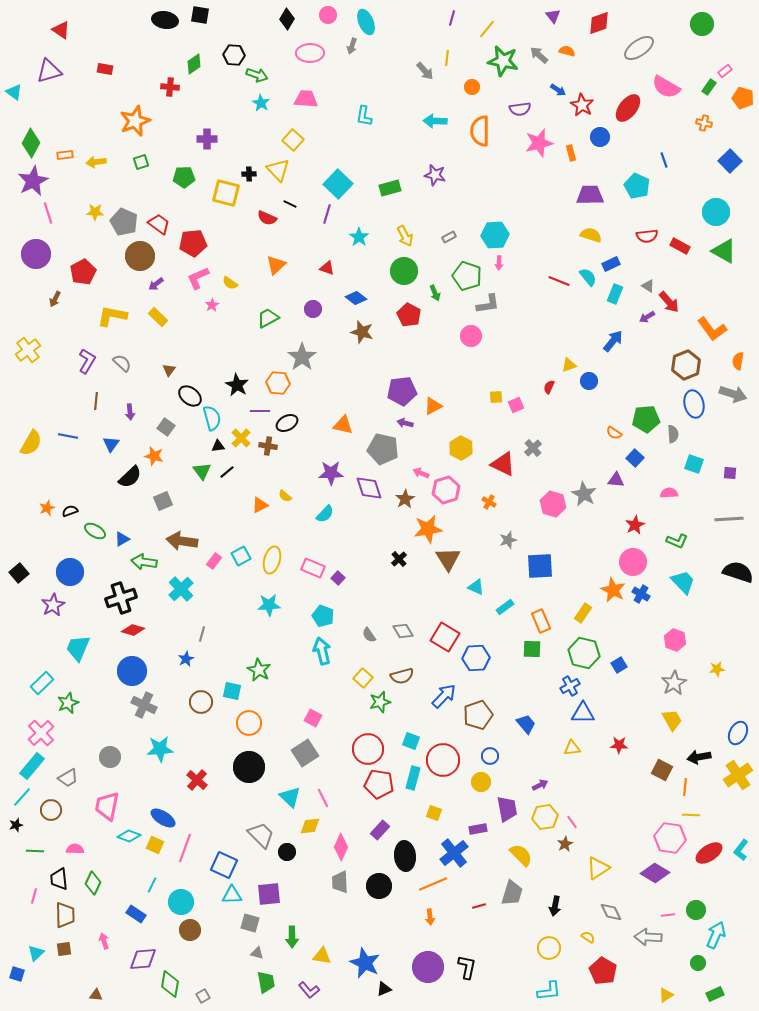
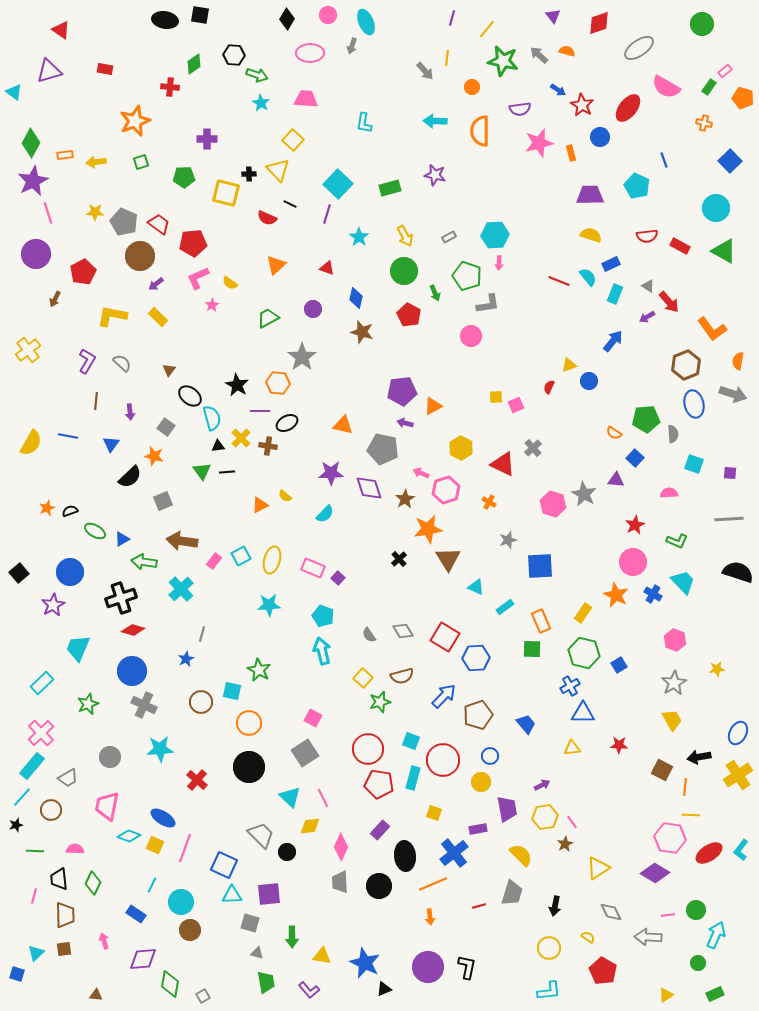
cyan L-shape at (364, 116): moved 7 px down
cyan circle at (716, 212): moved 4 px up
blue diamond at (356, 298): rotated 65 degrees clockwise
black line at (227, 472): rotated 35 degrees clockwise
orange star at (613, 590): moved 3 px right, 5 px down
blue cross at (641, 594): moved 12 px right
green star at (68, 703): moved 20 px right, 1 px down
purple arrow at (540, 785): moved 2 px right
